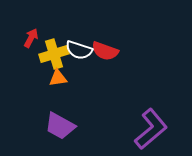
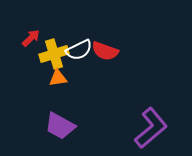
red arrow: rotated 18 degrees clockwise
white semicircle: rotated 44 degrees counterclockwise
purple L-shape: moved 1 px up
